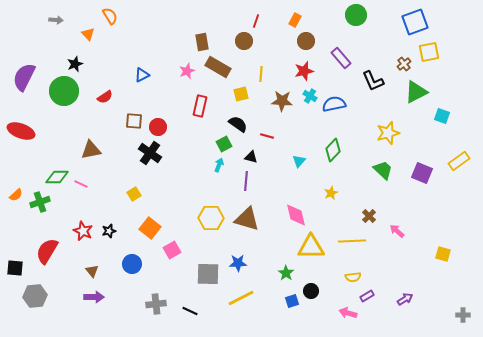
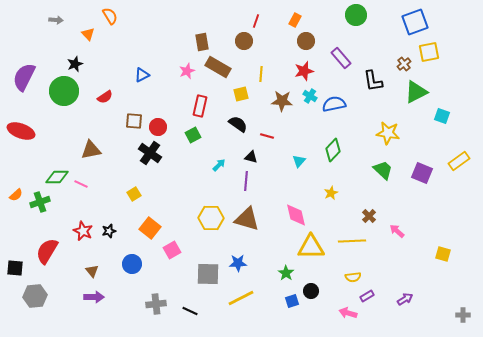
black L-shape at (373, 81): rotated 15 degrees clockwise
yellow star at (388, 133): rotated 25 degrees clockwise
green square at (224, 144): moved 31 px left, 9 px up
cyan arrow at (219, 165): rotated 24 degrees clockwise
